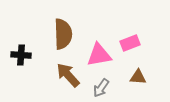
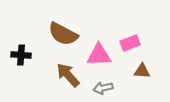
brown semicircle: rotated 120 degrees clockwise
pink triangle: rotated 8 degrees clockwise
brown triangle: moved 4 px right, 6 px up
gray arrow: moved 2 px right; rotated 42 degrees clockwise
